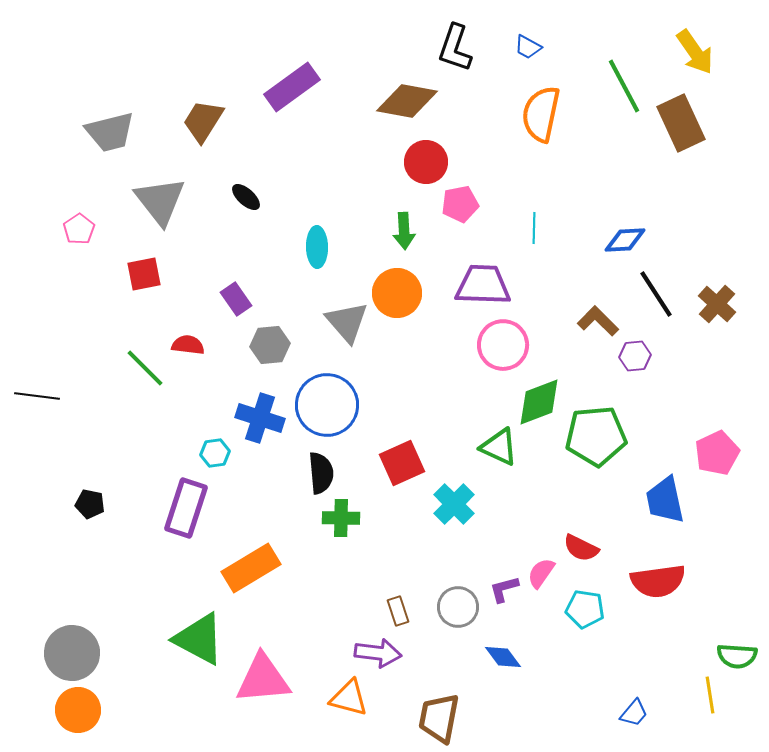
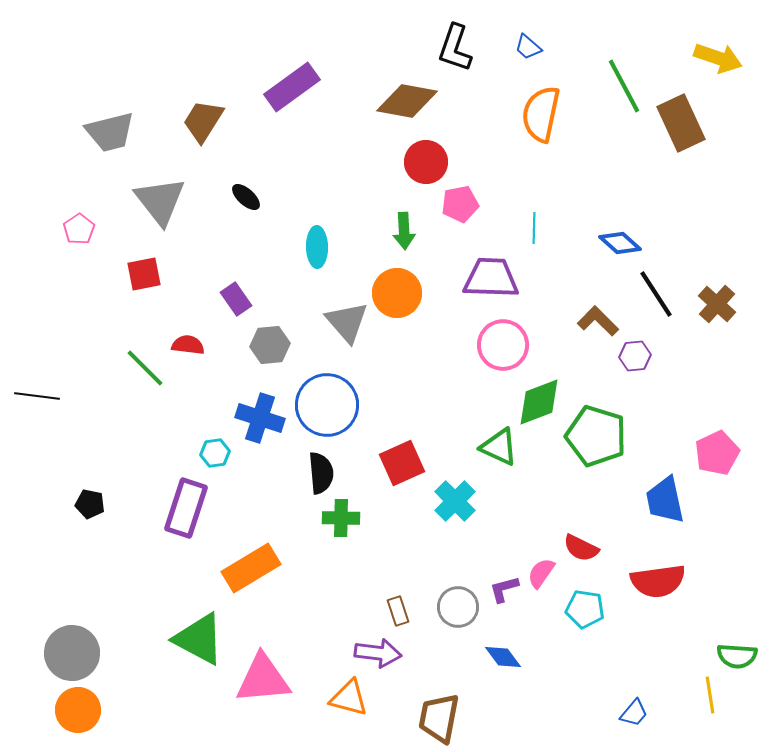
blue trapezoid at (528, 47): rotated 12 degrees clockwise
yellow arrow at (695, 52): moved 23 px right, 6 px down; rotated 36 degrees counterclockwise
blue diamond at (625, 240): moved 5 px left, 3 px down; rotated 45 degrees clockwise
purple trapezoid at (483, 285): moved 8 px right, 7 px up
green pentagon at (596, 436): rotated 22 degrees clockwise
cyan cross at (454, 504): moved 1 px right, 3 px up
